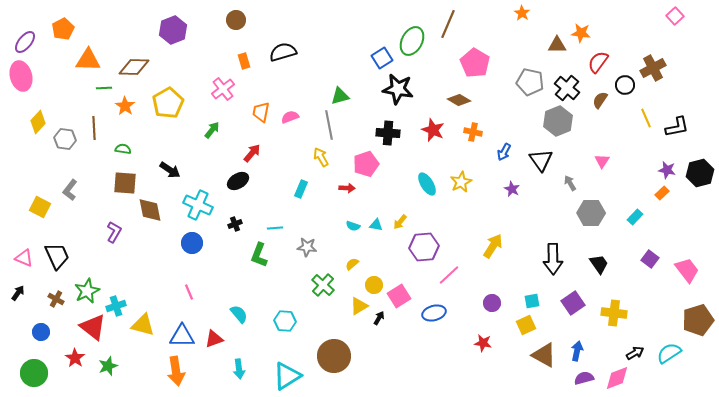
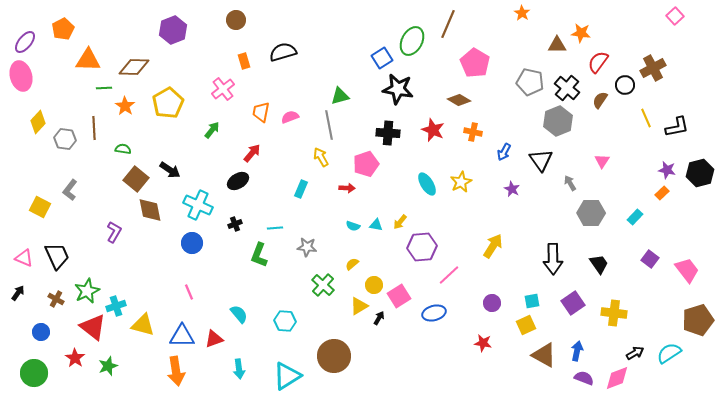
brown square at (125, 183): moved 11 px right, 4 px up; rotated 35 degrees clockwise
purple hexagon at (424, 247): moved 2 px left
purple semicircle at (584, 378): rotated 36 degrees clockwise
